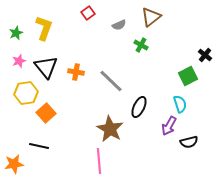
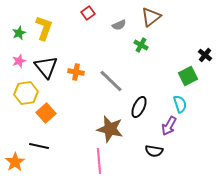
green star: moved 3 px right
brown star: rotated 16 degrees counterclockwise
black semicircle: moved 35 px left, 9 px down; rotated 24 degrees clockwise
orange star: moved 1 px right, 2 px up; rotated 24 degrees counterclockwise
